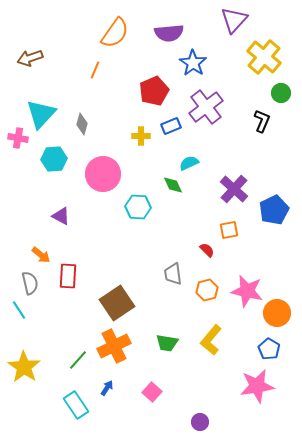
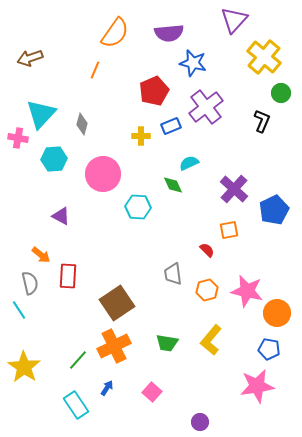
blue star at (193, 63): rotated 20 degrees counterclockwise
blue pentagon at (269, 349): rotated 20 degrees counterclockwise
